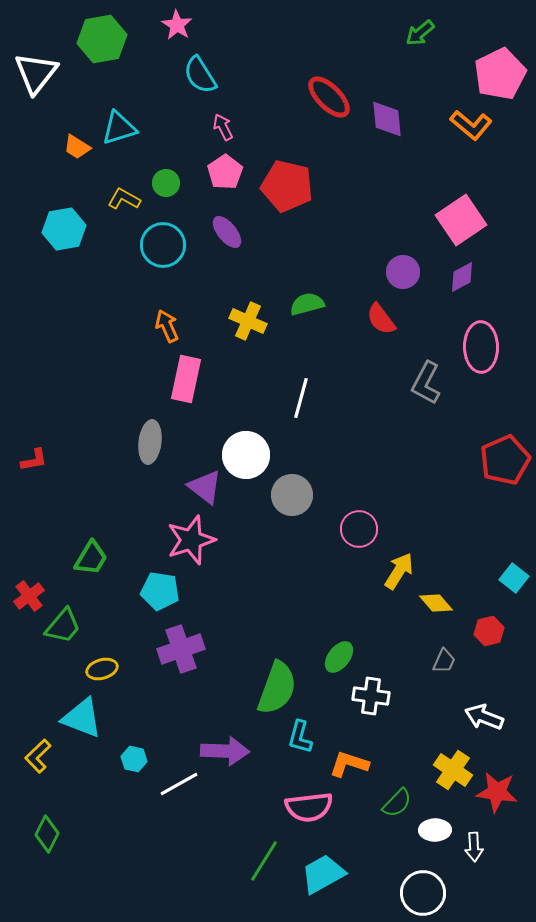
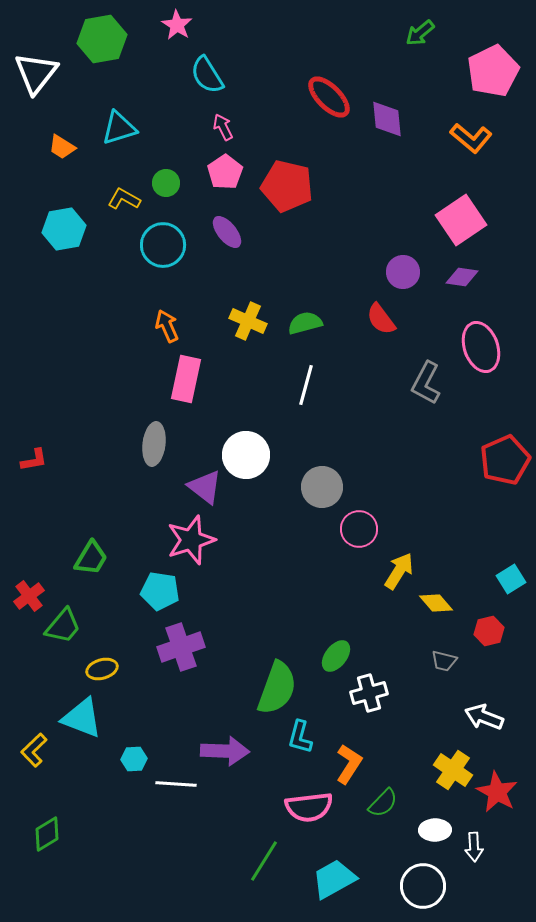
pink pentagon at (500, 74): moved 7 px left, 3 px up
cyan semicircle at (200, 75): moved 7 px right
orange L-shape at (471, 125): moved 13 px down
orange trapezoid at (77, 147): moved 15 px left
purple diamond at (462, 277): rotated 36 degrees clockwise
green semicircle at (307, 304): moved 2 px left, 19 px down
pink ellipse at (481, 347): rotated 18 degrees counterclockwise
white line at (301, 398): moved 5 px right, 13 px up
gray ellipse at (150, 442): moved 4 px right, 2 px down
gray circle at (292, 495): moved 30 px right, 8 px up
cyan square at (514, 578): moved 3 px left, 1 px down; rotated 20 degrees clockwise
purple cross at (181, 649): moved 2 px up
green ellipse at (339, 657): moved 3 px left, 1 px up
gray trapezoid at (444, 661): rotated 80 degrees clockwise
white cross at (371, 696): moved 2 px left, 3 px up; rotated 24 degrees counterclockwise
yellow L-shape at (38, 756): moved 4 px left, 6 px up
cyan hexagon at (134, 759): rotated 15 degrees counterclockwise
orange L-shape at (349, 764): rotated 105 degrees clockwise
white line at (179, 784): moved 3 px left; rotated 33 degrees clockwise
red star at (497, 792): rotated 21 degrees clockwise
green semicircle at (397, 803): moved 14 px left
green diamond at (47, 834): rotated 33 degrees clockwise
cyan trapezoid at (323, 874): moved 11 px right, 5 px down
white circle at (423, 893): moved 7 px up
